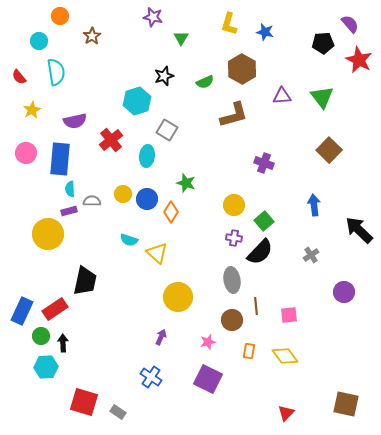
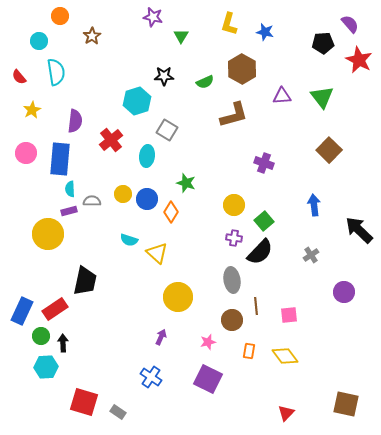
green triangle at (181, 38): moved 2 px up
black star at (164, 76): rotated 18 degrees clockwise
purple semicircle at (75, 121): rotated 70 degrees counterclockwise
